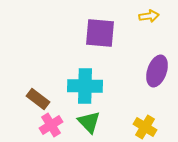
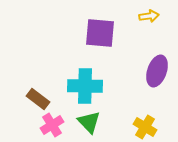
pink cross: moved 1 px right
